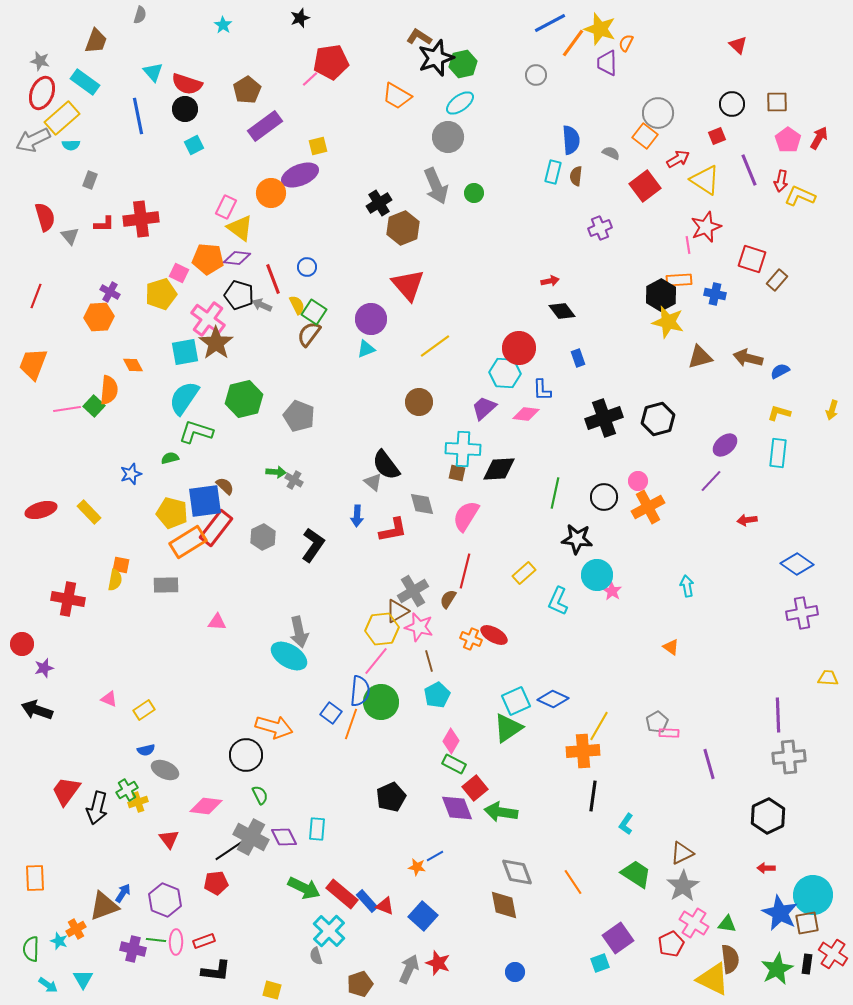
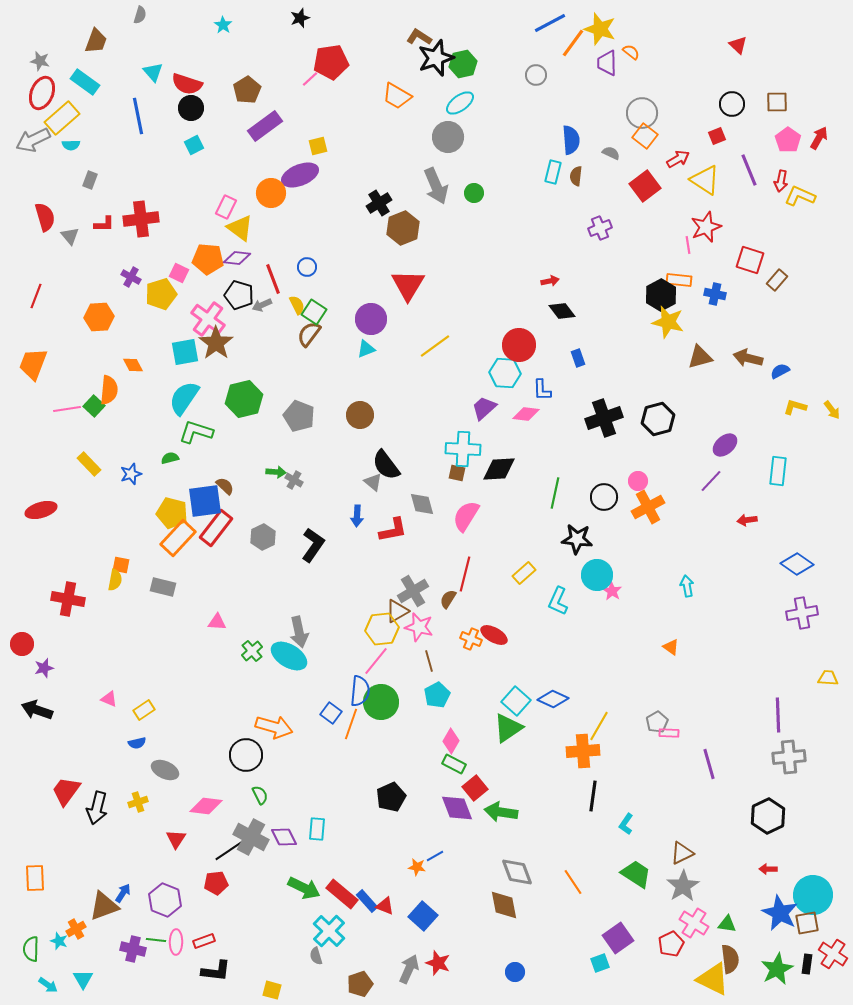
orange semicircle at (626, 43): moved 5 px right, 9 px down; rotated 102 degrees clockwise
black circle at (185, 109): moved 6 px right, 1 px up
gray circle at (658, 113): moved 16 px left
red square at (752, 259): moved 2 px left, 1 px down
orange rectangle at (679, 280): rotated 10 degrees clockwise
red triangle at (408, 285): rotated 12 degrees clockwise
purple cross at (110, 292): moved 21 px right, 15 px up
gray arrow at (262, 305): rotated 48 degrees counterclockwise
red circle at (519, 348): moved 3 px up
brown circle at (419, 402): moved 59 px left, 13 px down
yellow arrow at (832, 410): rotated 54 degrees counterclockwise
yellow L-shape at (779, 413): moved 16 px right, 6 px up
cyan rectangle at (778, 453): moved 18 px down
yellow rectangle at (89, 512): moved 48 px up
orange rectangle at (188, 542): moved 10 px left, 4 px up; rotated 15 degrees counterclockwise
red line at (465, 571): moved 3 px down
gray rectangle at (166, 585): moved 3 px left, 2 px down; rotated 15 degrees clockwise
cyan square at (516, 701): rotated 24 degrees counterclockwise
blue semicircle at (146, 750): moved 9 px left, 7 px up
green cross at (127, 790): moved 125 px right, 139 px up; rotated 10 degrees counterclockwise
red triangle at (169, 839): moved 7 px right; rotated 10 degrees clockwise
red arrow at (766, 868): moved 2 px right, 1 px down
